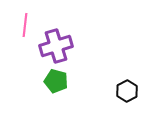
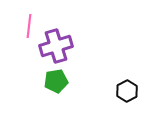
pink line: moved 4 px right, 1 px down
green pentagon: rotated 25 degrees counterclockwise
